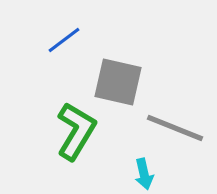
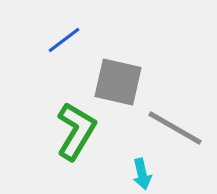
gray line: rotated 8 degrees clockwise
cyan arrow: moved 2 px left
